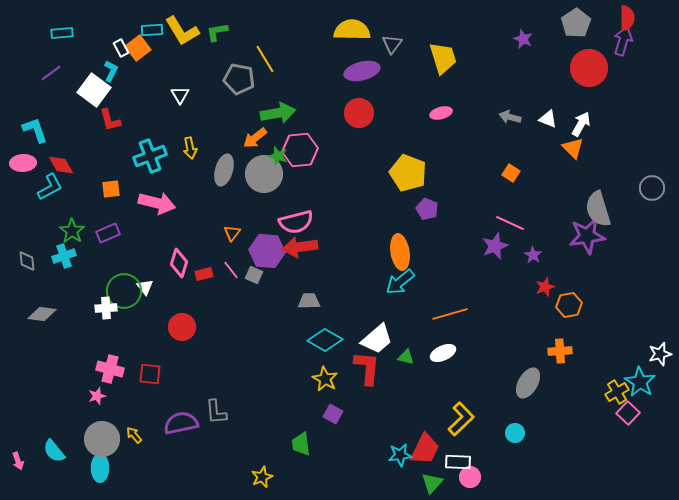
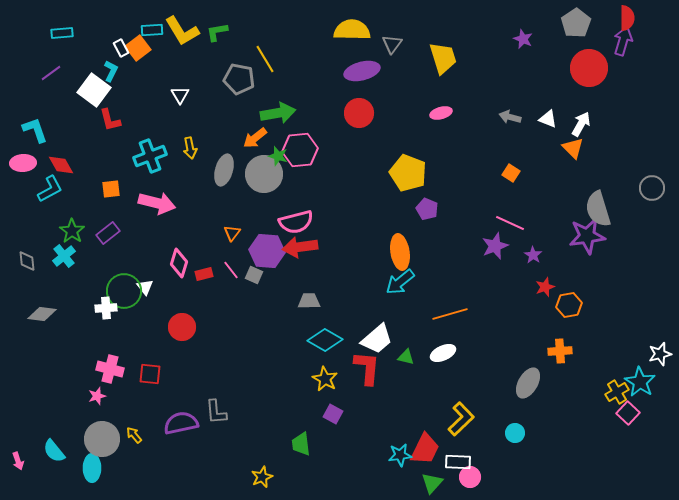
cyan L-shape at (50, 187): moved 2 px down
purple rectangle at (108, 233): rotated 15 degrees counterclockwise
cyan cross at (64, 256): rotated 20 degrees counterclockwise
cyan ellipse at (100, 468): moved 8 px left
